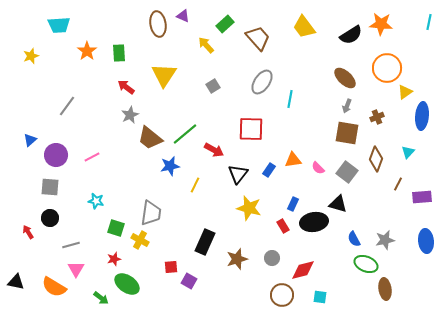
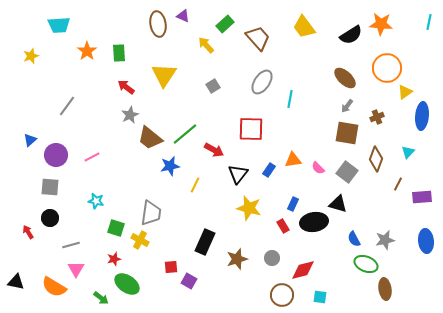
gray arrow at (347, 106): rotated 16 degrees clockwise
